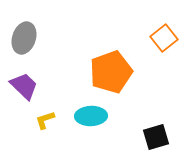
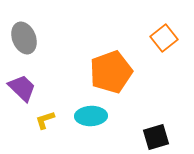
gray ellipse: rotated 40 degrees counterclockwise
purple trapezoid: moved 2 px left, 2 px down
